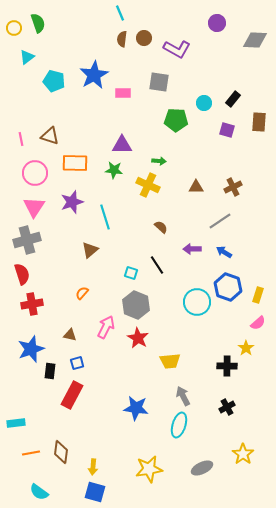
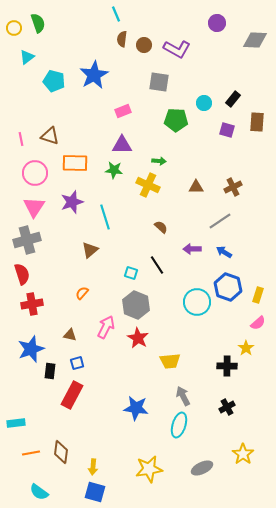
cyan line at (120, 13): moved 4 px left, 1 px down
brown circle at (144, 38): moved 7 px down
pink rectangle at (123, 93): moved 18 px down; rotated 21 degrees counterclockwise
brown rectangle at (259, 122): moved 2 px left
